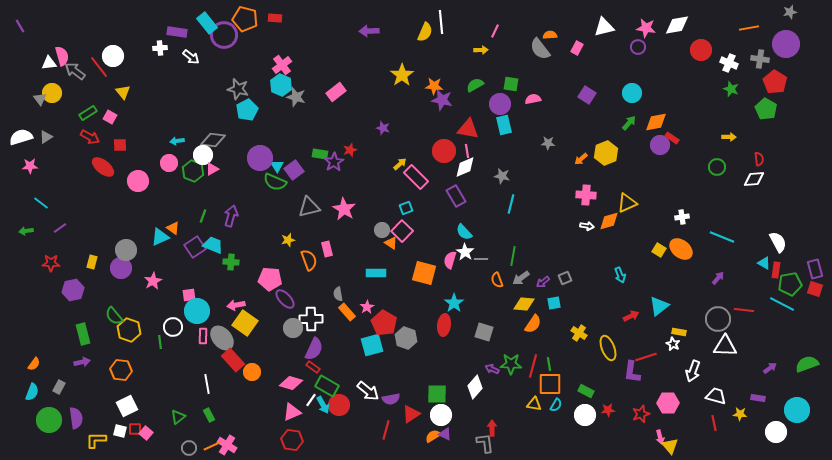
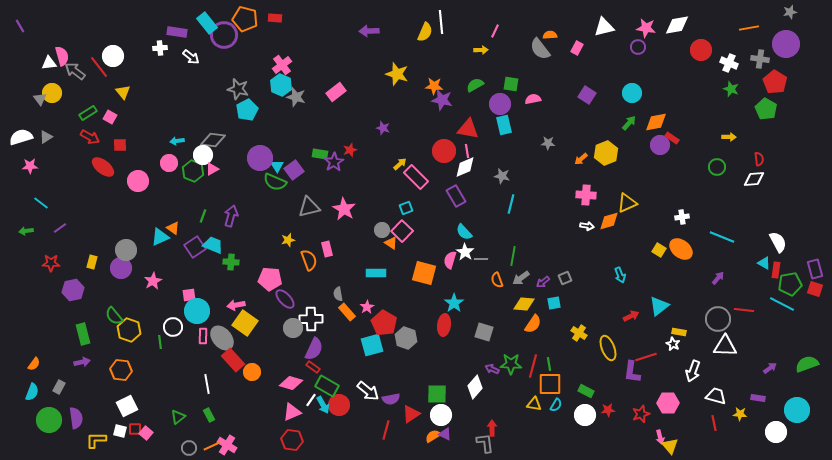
yellow star at (402, 75): moved 5 px left, 1 px up; rotated 20 degrees counterclockwise
